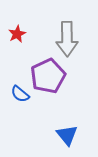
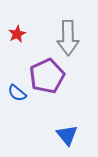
gray arrow: moved 1 px right, 1 px up
purple pentagon: moved 1 px left
blue semicircle: moved 3 px left, 1 px up
